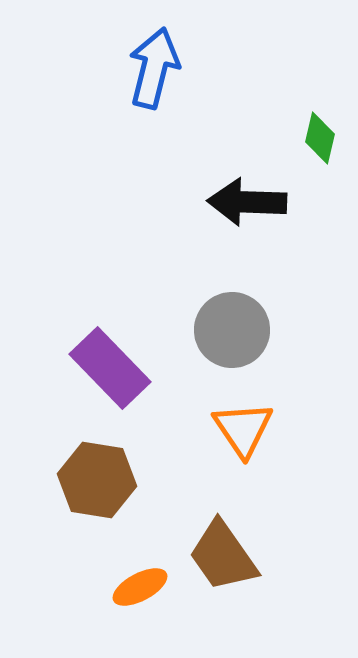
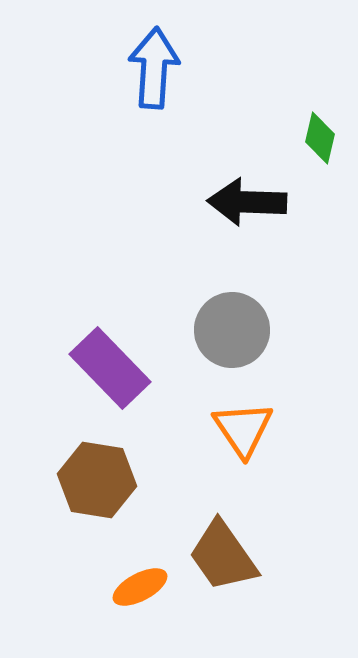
blue arrow: rotated 10 degrees counterclockwise
